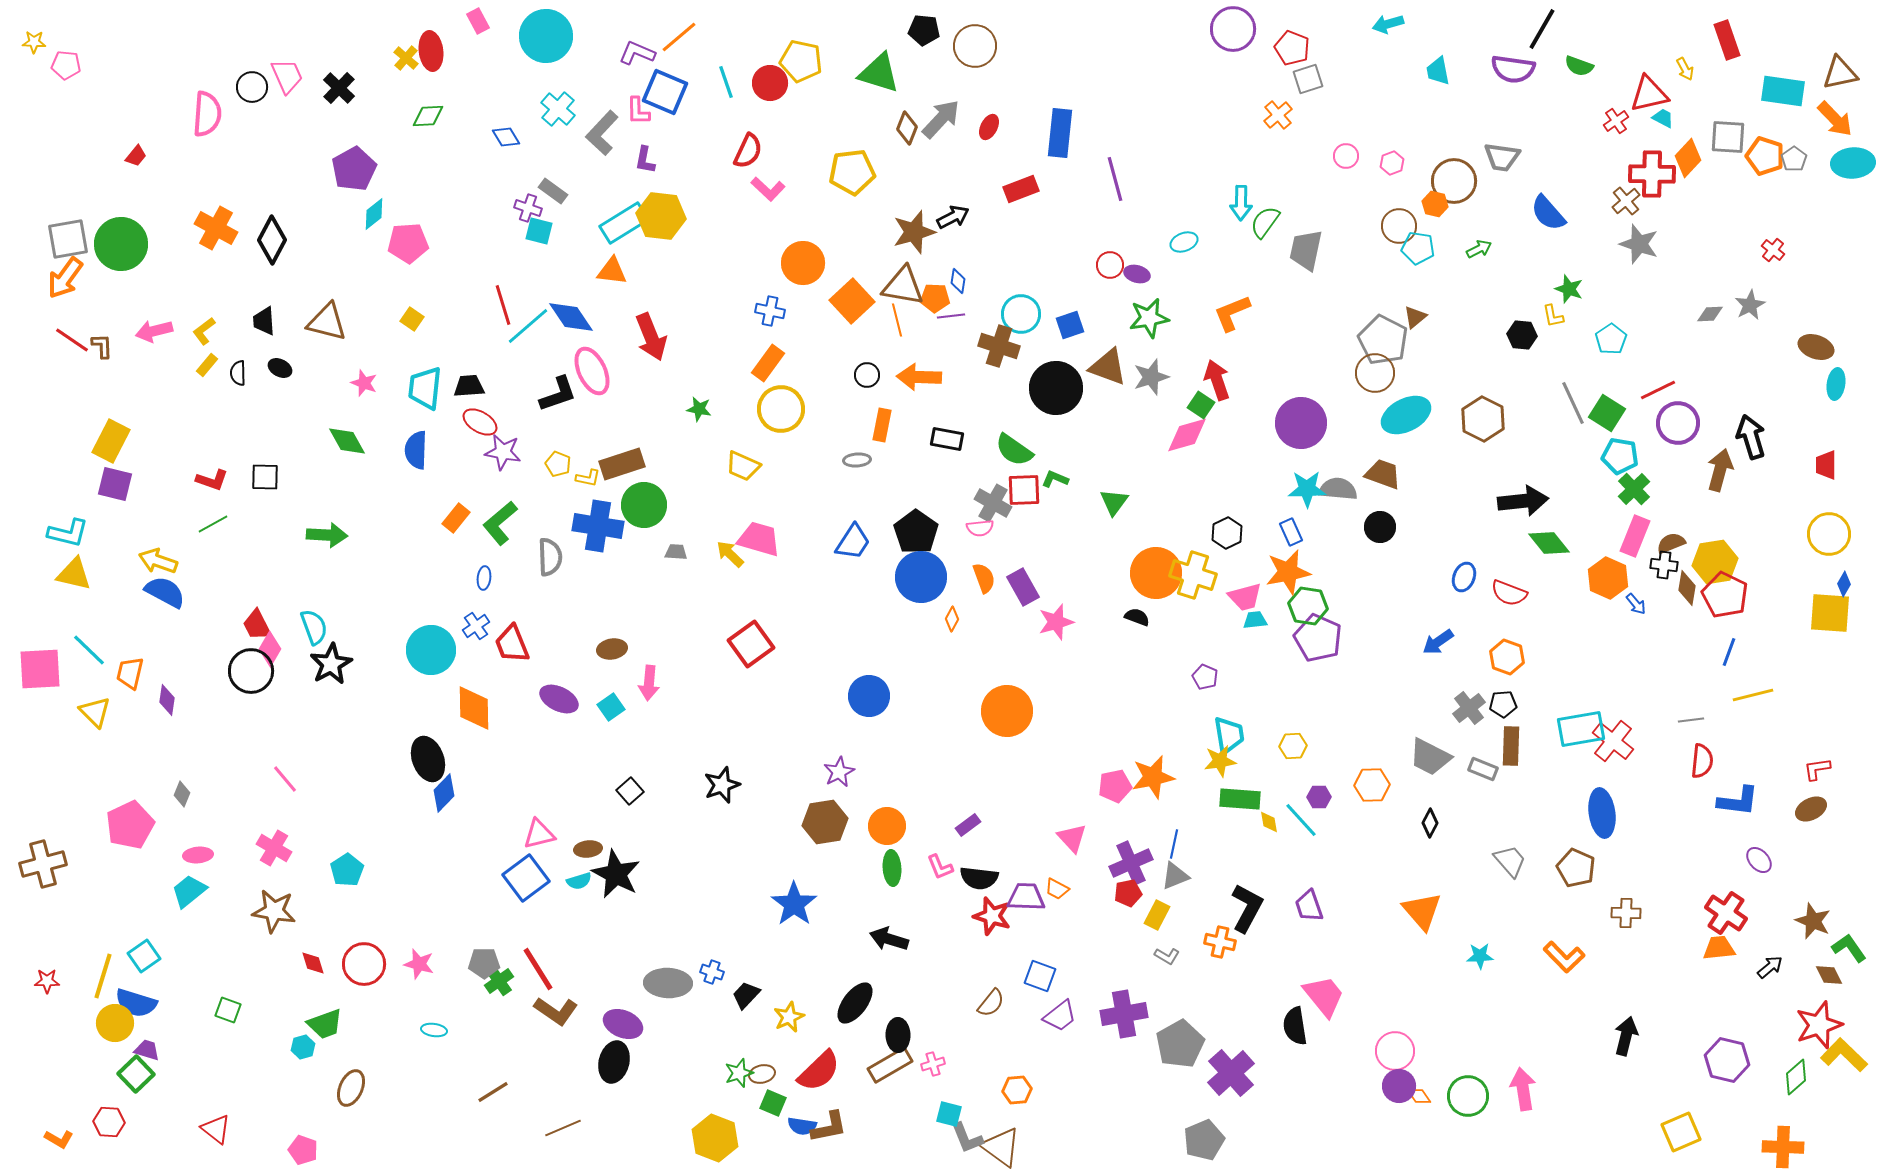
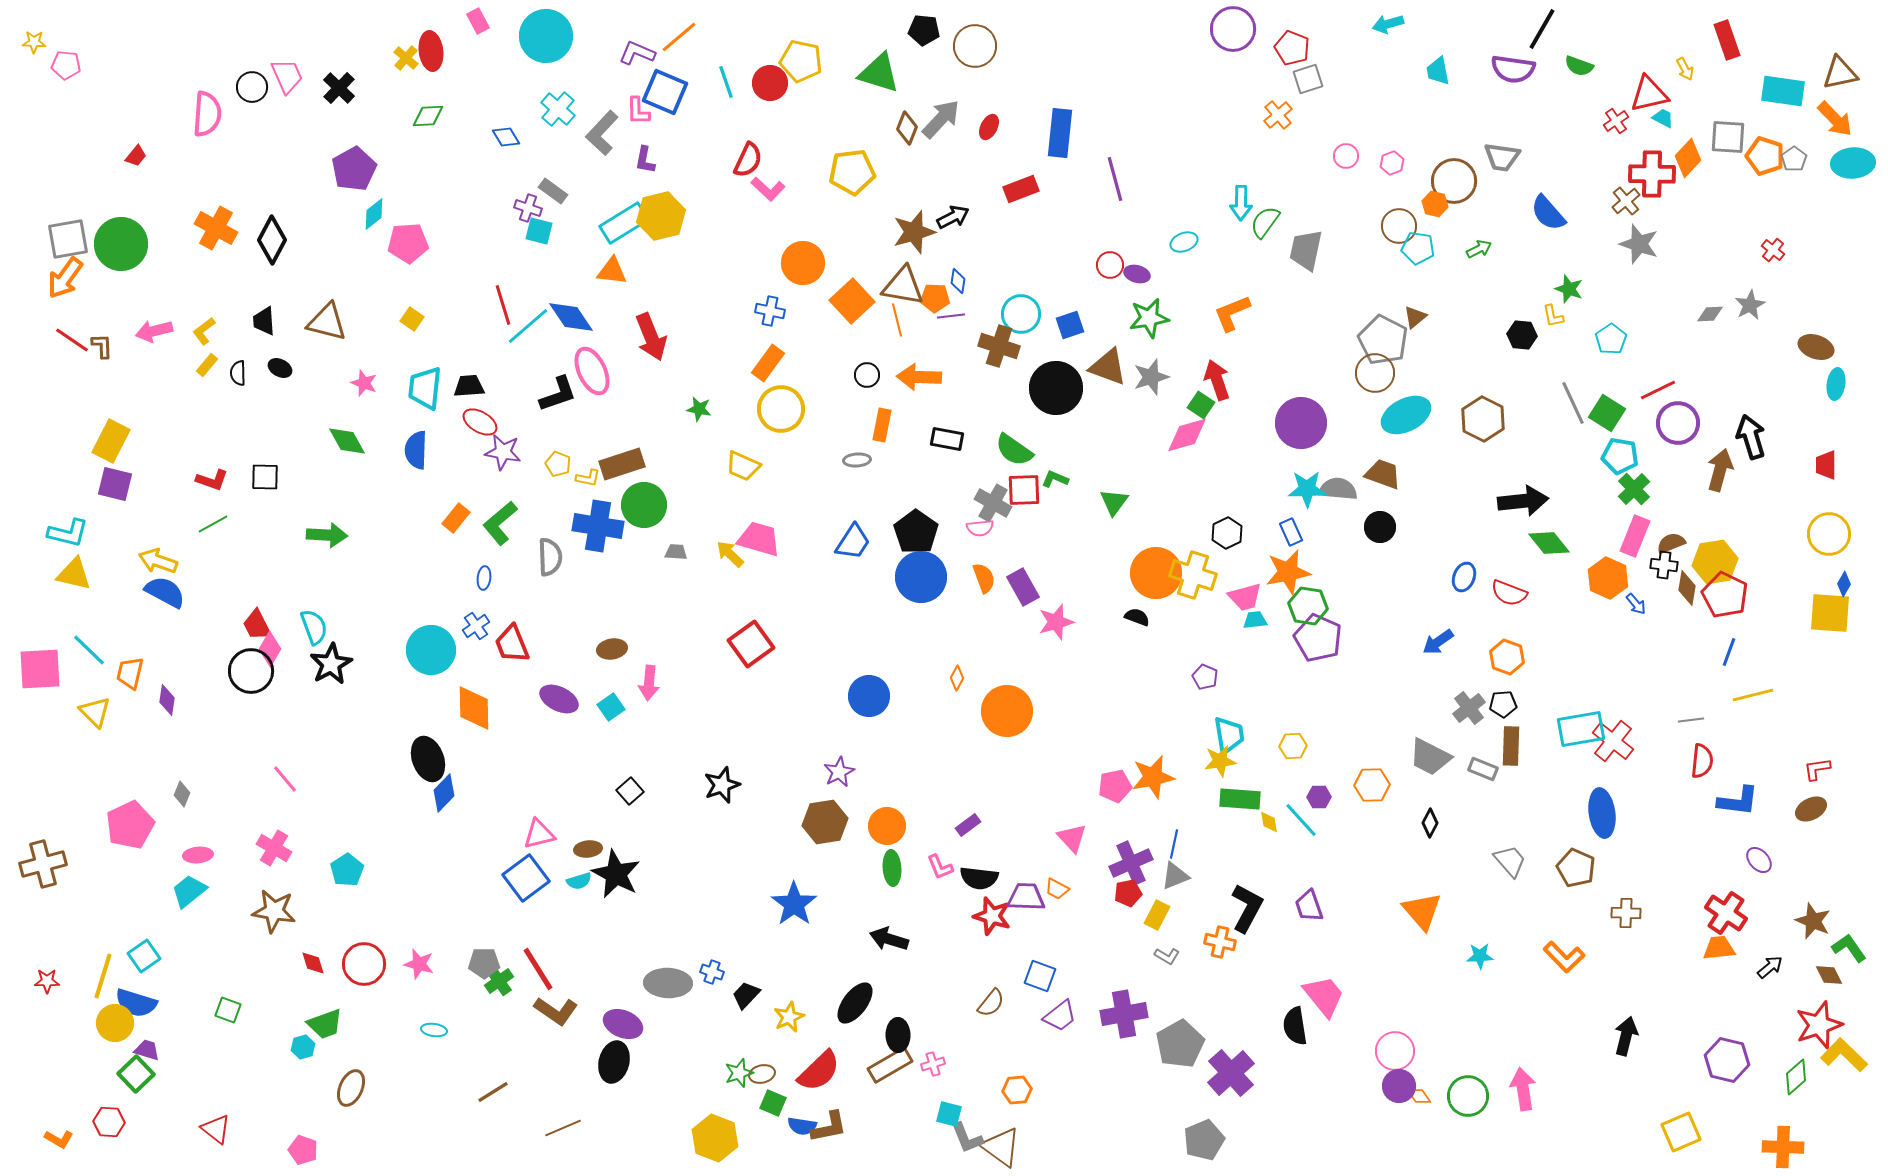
red semicircle at (748, 151): moved 9 px down
yellow hexagon at (661, 216): rotated 21 degrees counterclockwise
orange diamond at (952, 619): moved 5 px right, 59 px down
